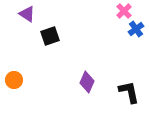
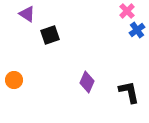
pink cross: moved 3 px right
blue cross: moved 1 px right, 1 px down
black square: moved 1 px up
